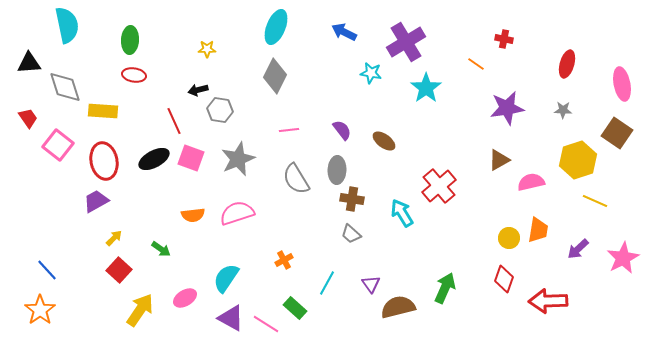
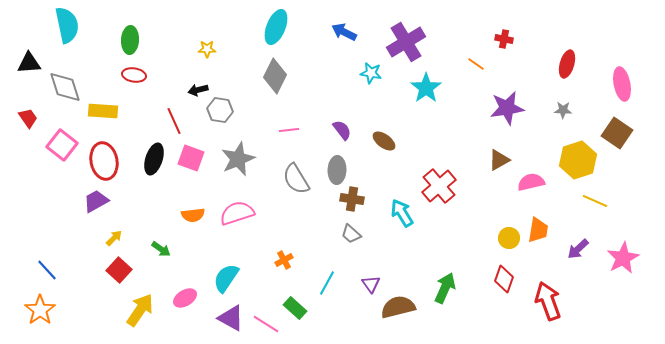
pink square at (58, 145): moved 4 px right
black ellipse at (154, 159): rotated 44 degrees counterclockwise
red arrow at (548, 301): rotated 72 degrees clockwise
